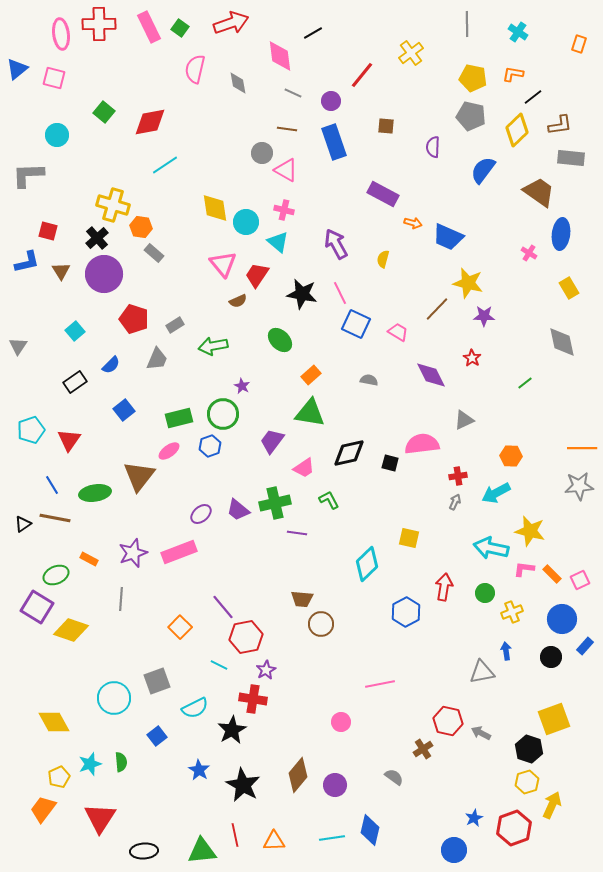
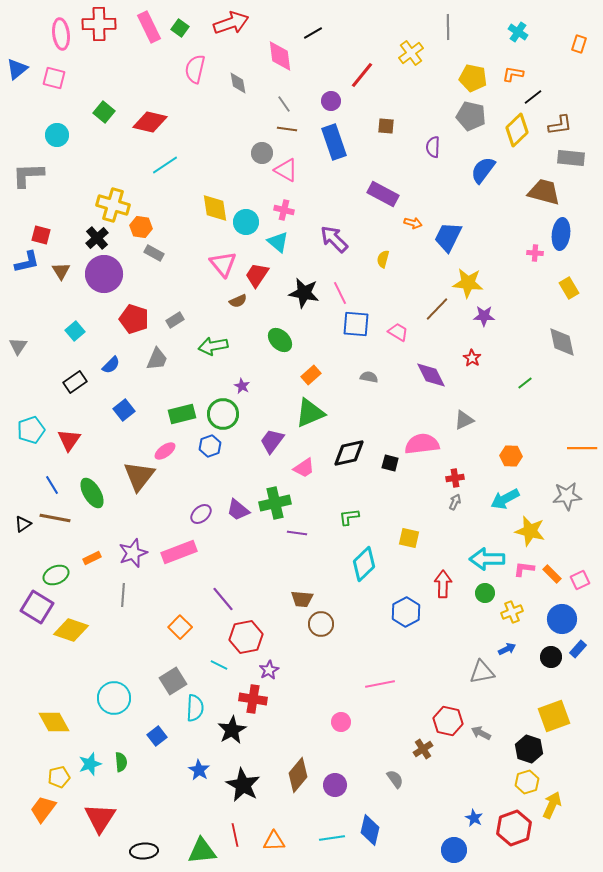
gray line at (467, 24): moved 19 px left, 3 px down
gray line at (293, 93): moved 9 px left, 11 px down; rotated 30 degrees clockwise
red diamond at (150, 122): rotated 24 degrees clockwise
brown trapezoid at (539, 192): moved 5 px right; rotated 20 degrees counterclockwise
red square at (48, 231): moved 7 px left, 4 px down
blue trapezoid at (448, 237): rotated 92 degrees clockwise
purple arrow at (336, 244): moved 2 px left, 5 px up; rotated 16 degrees counterclockwise
gray rectangle at (154, 253): rotated 12 degrees counterclockwise
pink cross at (529, 253): moved 6 px right; rotated 28 degrees counterclockwise
yellow star at (468, 283): rotated 8 degrees counterclockwise
black star at (302, 294): moved 2 px right, 1 px up
blue square at (356, 324): rotated 20 degrees counterclockwise
gray rectangle at (175, 325): moved 5 px up
gray semicircle at (369, 380): moved 3 px up
green triangle at (310, 413): rotated 32 degrees counterclockwise
green rectangle at (179, 418): moved 3 px right, 4 px up
pink ellipse at (169, 451): moved 4 px left
red cross at (458, 476): moved 3 px left, 2 px down
gray star at (579, 486): moved 12 px left, 10 px down
green ellipse at (95, 493): moved 3 px left; rotated 68 degrees clockwise
cyan arrow at (496, 493): moved 9 px right, 6 px down
green L-shape at (329, 500): moved 20 px right, 17 px down; rotated 70 degrees counterclockwise
cyan arrow at (491, 548): moved 4 px left, 11 px down; rotated 12 degrees counterclockwise
orange rectangle at (89, 559): moved 3 px right, 1 px up; rotated 54 degrees counterclockwise
cyan diamond at (367, 564): moved 3 px left
red arrow at (444, 587): moved 1 px left, 3 px up; rotated 8 degrees counterclockwise
gray line at (121, 599): moved 2 px right, 4 px up
purple line at (223, 607): moved 8 px up
blue rectangle at (585, 646): moved 7 px left, 3 px down
blue arrow at (506, 651): moved 1 px right, 2 px up; rotated 72 degrees clockwise
purple star at (266, 670): moved 3 px right
gray square at (157, 681): moved 16 px right; rotated 12 degrees counterclockwise
cyan semicircle at (195, 708): rotated 60 degrees counterclockwise
yellow square at (554, 719): moved 3 px up
yellow pentagon at (59, 777): rotated 10 degrees clockwise
gray semicircle at (394, 777): moved 1 px right, 2 px down; rotated 18 degrees clockwise
blue star at (474, 818): rotated 18 degrees counterclockwise
